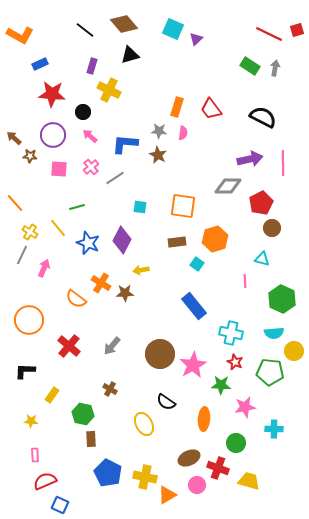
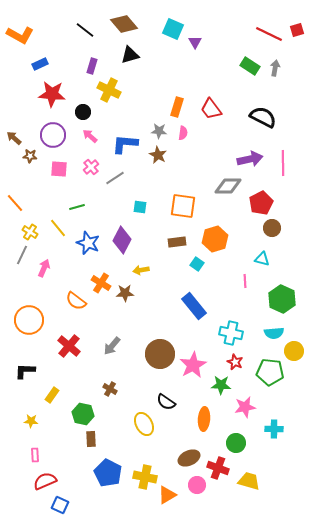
purple triangle at (196, 39): moved 1 px left, 3 px down; rotated 16 degrees counterclockwise
orange semicircle at (76, 299): moved 2 px down
